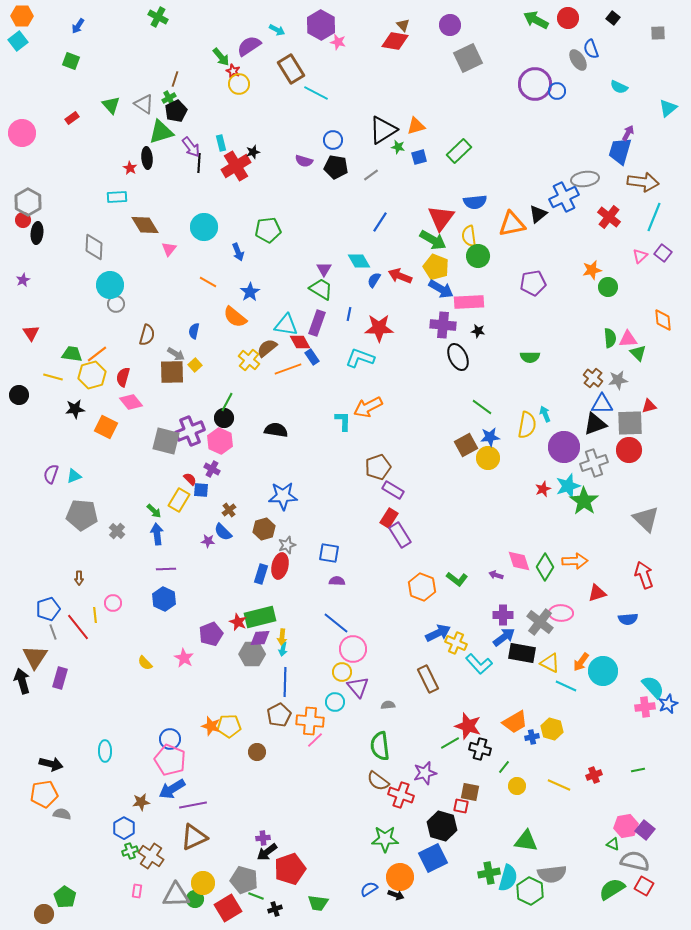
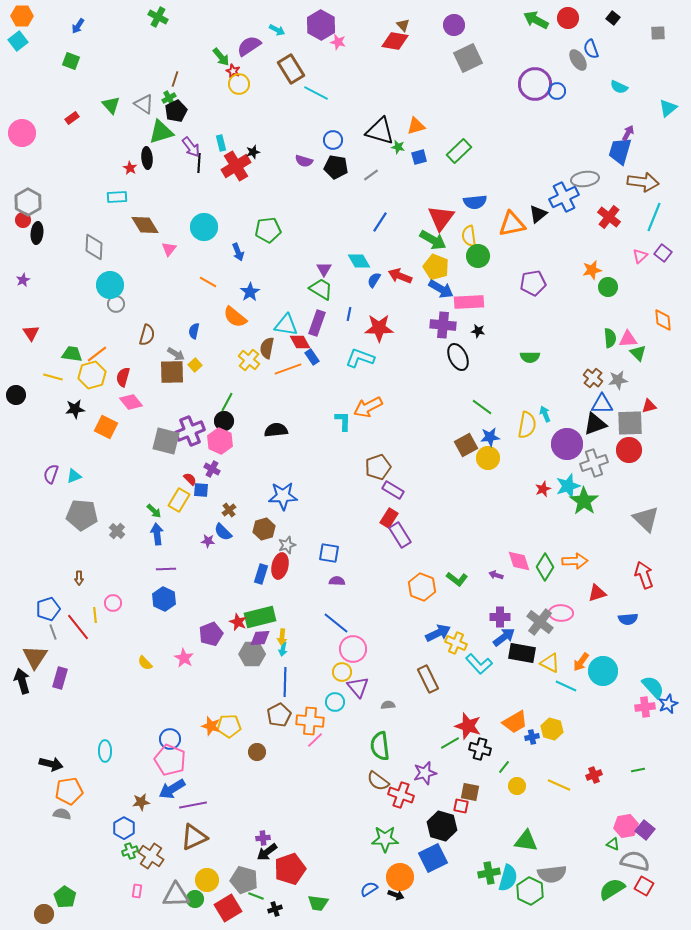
purple circle at (450, 25): moved 4 px right
black triangle at (383, 130): moved 3 px left, 1 px down; rotated 48 degrees clockwise
brown semicircle at (267, 348): rotated 40 degrees counterclockwise
black circle at (19, 395): moved 3 px left
black circle at (224, 418): moved 3 px down
black semicircle at (276, 430): rotated 15 degrees counterclockwise
purple circle at (564, 447): moved 3 px right, 3 px up
purple cross at (503, 615): moved 3 px left, 2 px down
orange pentagon at (44, 794): moved 25 px right, 3 px up
yellow circle at (203, 883): moved 4 px right, 3 px up
